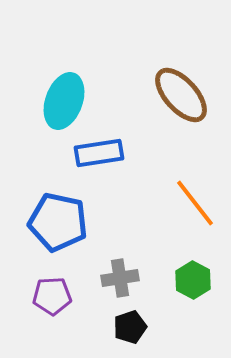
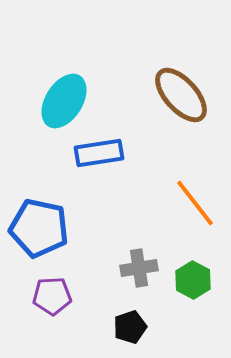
cyan ellipse: rotated 12 degrees clockwise
blue pentagon: moved 19 px left, 6 px down
gray cross: moved 19 px right, 10 px up
